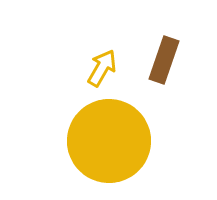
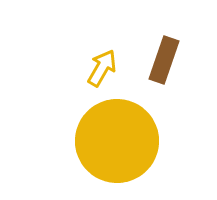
yellow circle: moved 8 px right
